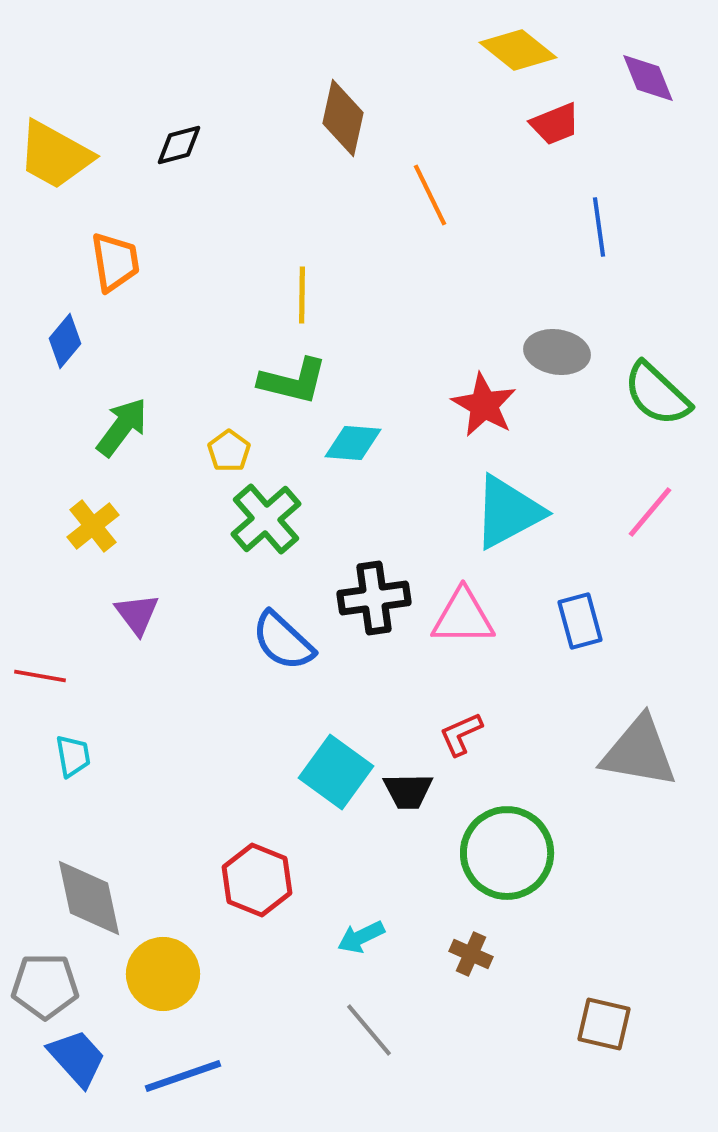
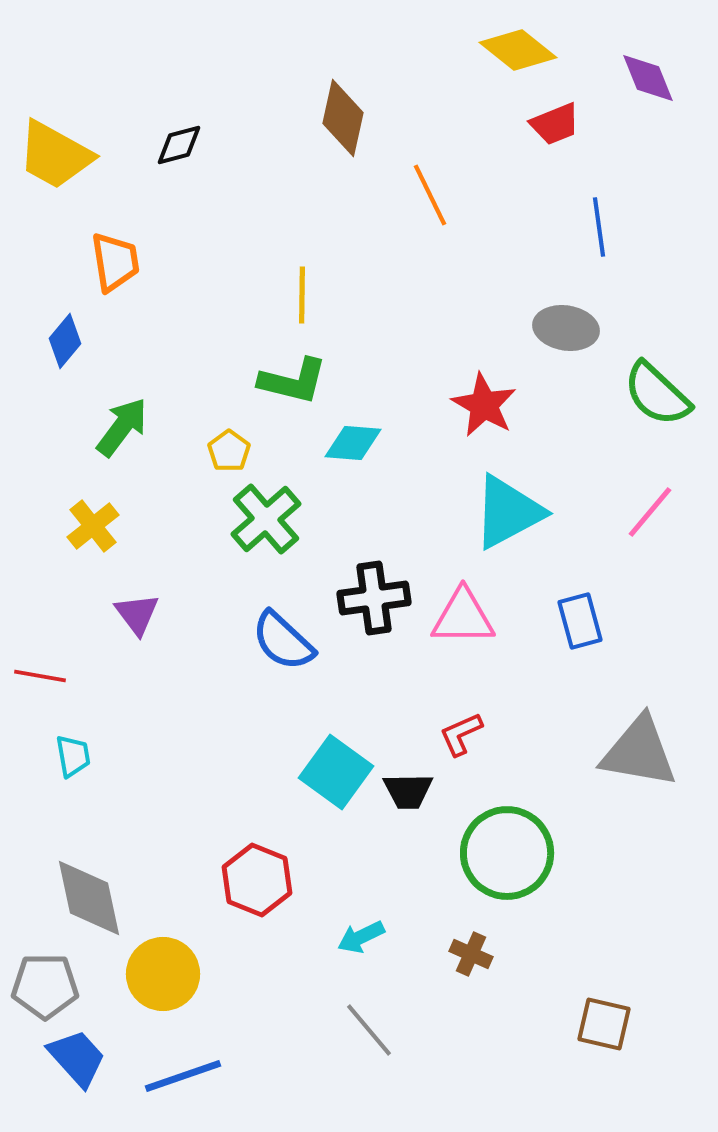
gray ellipse at (557, 352): moved 9 px right, 24 px up
